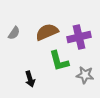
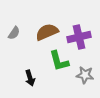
black arrow: moved 1 px up
